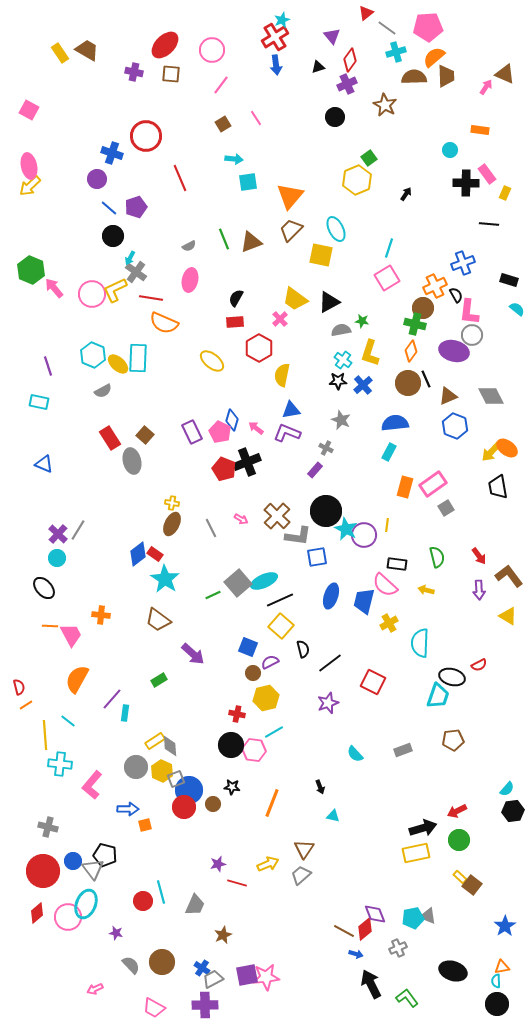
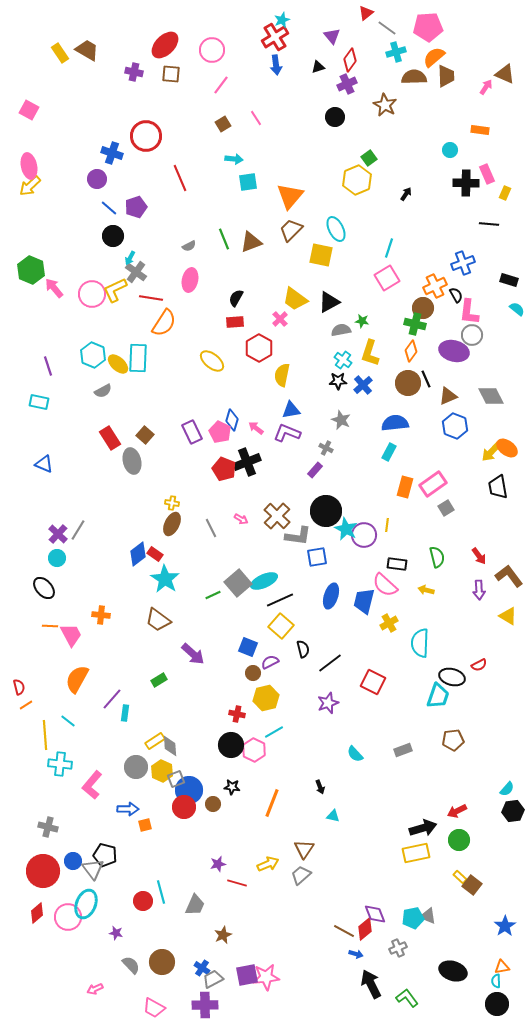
pink rectangle at (487, 174): rotated 12 degrees clockwise
orange semicircle at (164, 323): rotated 80 degrees counterclockwise
pink hexagon at (254, 750): rotated 20 degrees clockwise
